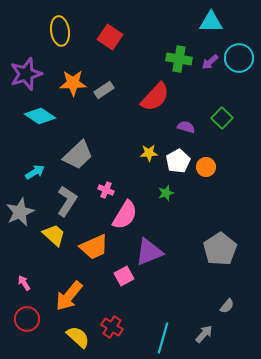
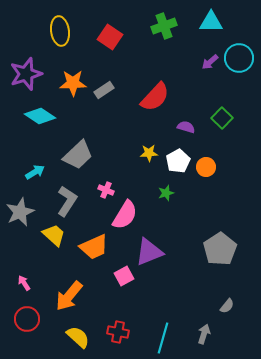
green cross: moved 15 px left, 33 px up; rotated 30 degrees counterclockwise
red cross: moved 6 px right, 5 px down; rotated 20 degrees counterclockwise
gray arrow: rotated 24 degrees counterclockwise
